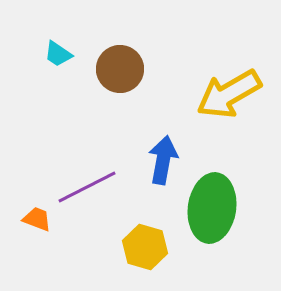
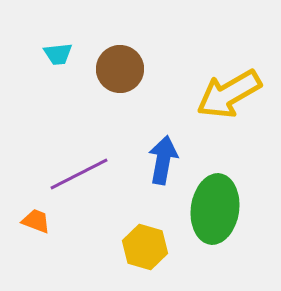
cyan trapezoid: rotated 40 degrees counterclockwise
purple line: moved 8 px left, 13 px up
green ellipse: moved 3 px right, 1 px down
orange trapezoid: moved 1 px left, 2 px down
